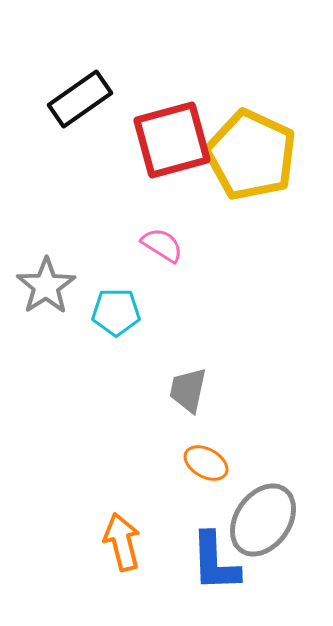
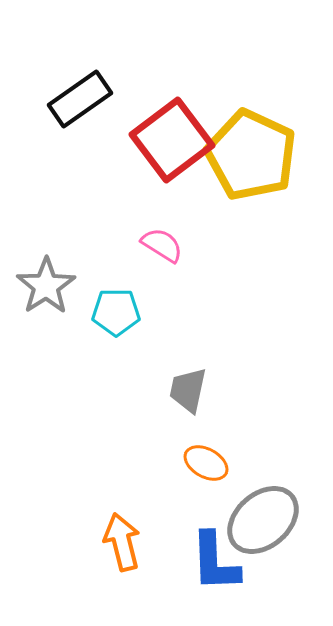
red square: rotated 22 degrees counterclockwise
gray ellipse: rotated 14 degrees clockwise
